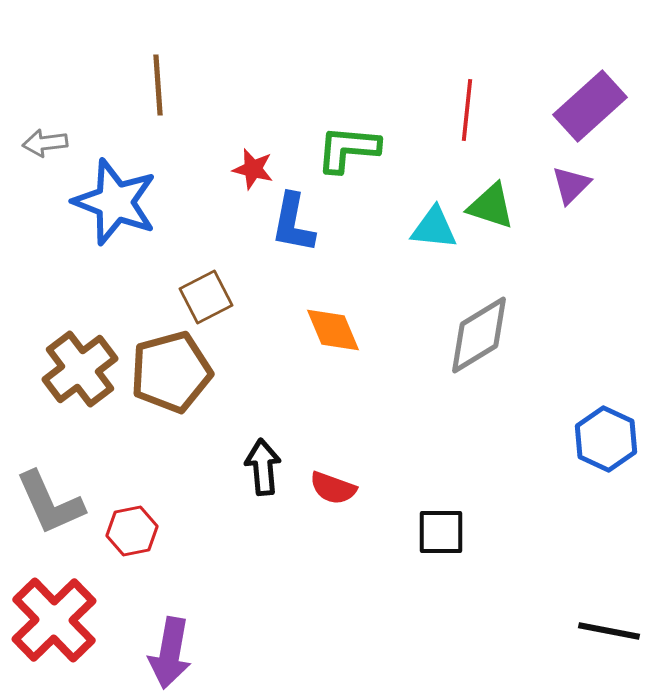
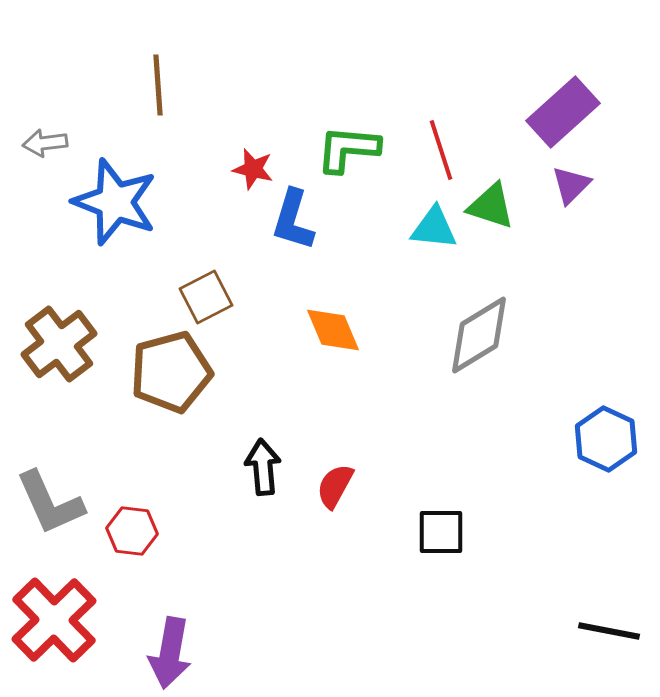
purple rectangle: moved 27 px left, 6 px down
red line: moved 26 px left, 40 px down; rotated 24 degrees counterclockwise
blue L-shape: moved 3 px up; rotated 6 degrees clockwise
brown cross: moved 21 px left, 25 px up
red semicircle: moved 2 px right, 2 px up; rotated 99 degrees clockwise
red hexagon: rotated 18 degrees clockwise
